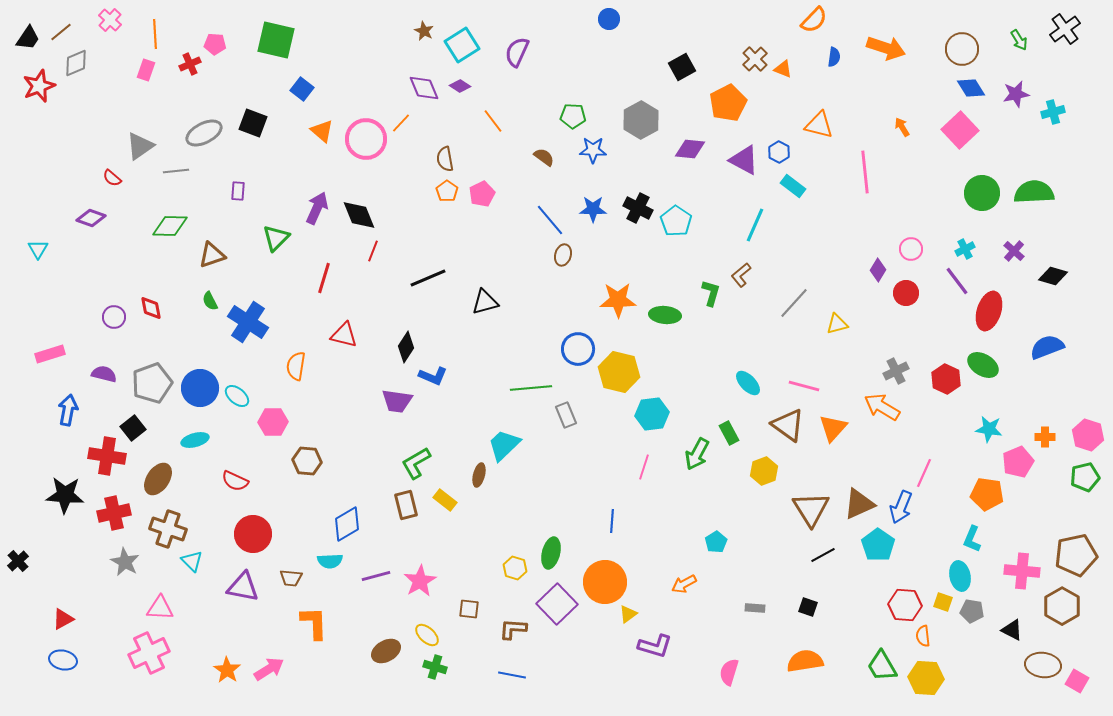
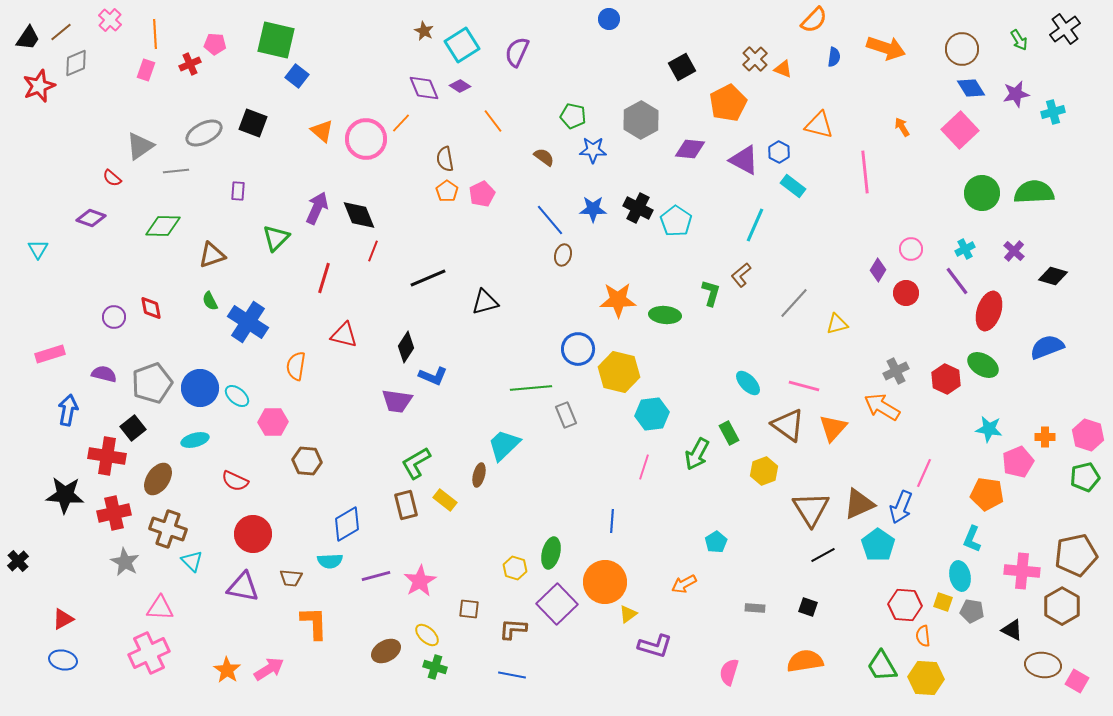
blue square at (302, 89): moved 5 px left, 13 px up
green pentagon at (573, 116): rotated 10 degrees clockwise
green diamond at (170, 226): moved 7 px left
